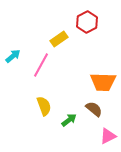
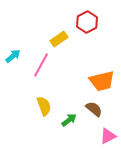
orange trapezoid: moved 1 px left, 1 px up; rotated 16 degrees counterclockwise
